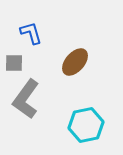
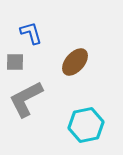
gray square: moved 1 px right, 1 px up
gray L-shape: rotated 27 degrees clockwise
